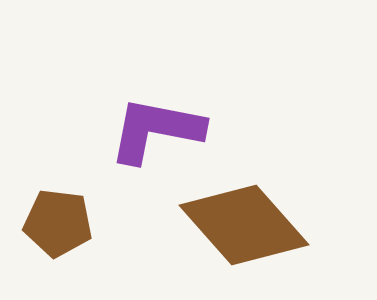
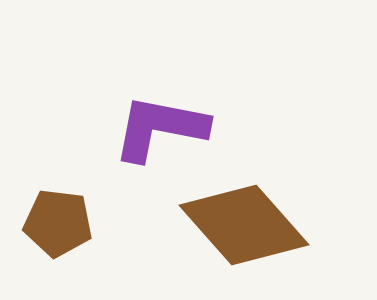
purple L-shape: moved 4 px right, 2 px up
